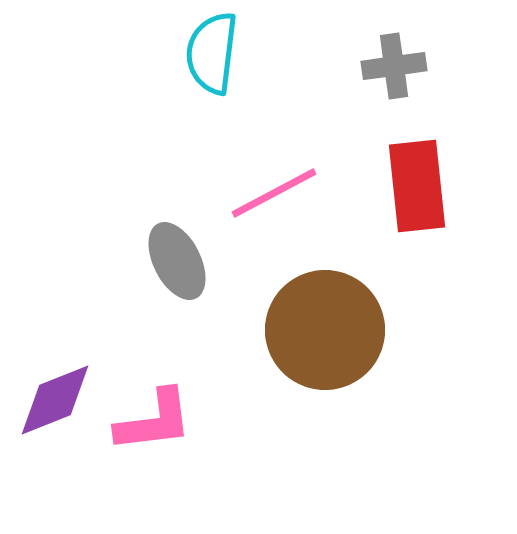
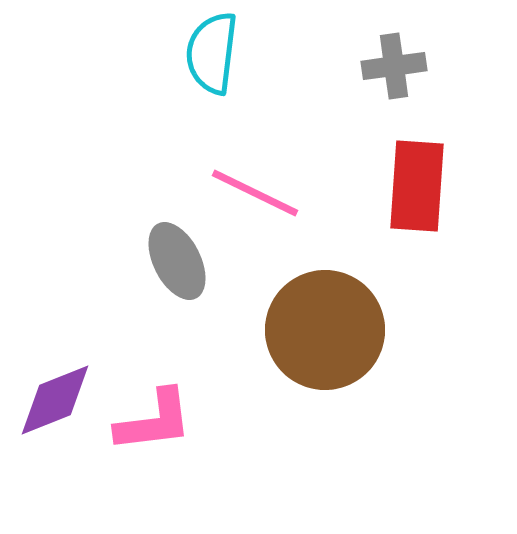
red rectangle: rotated 10 degrees clockwise
pink line: moved 19 px left; rotated 54 degrees clockwise
